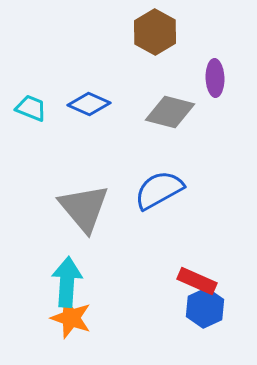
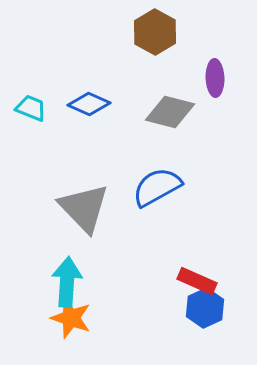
blue semicircle: moved 2 px left, 3 px up
gray triangle: rotated 4 degrees counterclockwise
